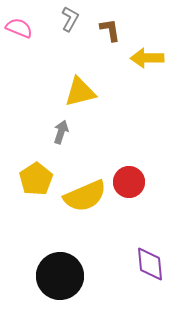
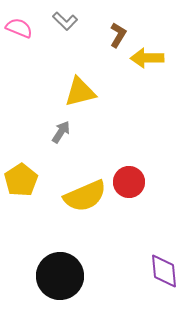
gray L-shape: moved 5 px left, 2 px down; rotated 105 degrees clockwise
brown L-shape: moved 8 px right, 5 px down; rotated 40 degrees clockwise
gray arrow: rotated 15 degrees clockwise
yellow pentagon: moved 15 px left, 1 px down
purple diamond: moved 14 px right, 7 px down
